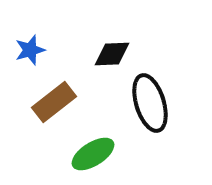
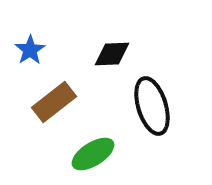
blue star: rotated 16 degrees counterclockwise
black ellipse: moved 2 px right, 3 px down
